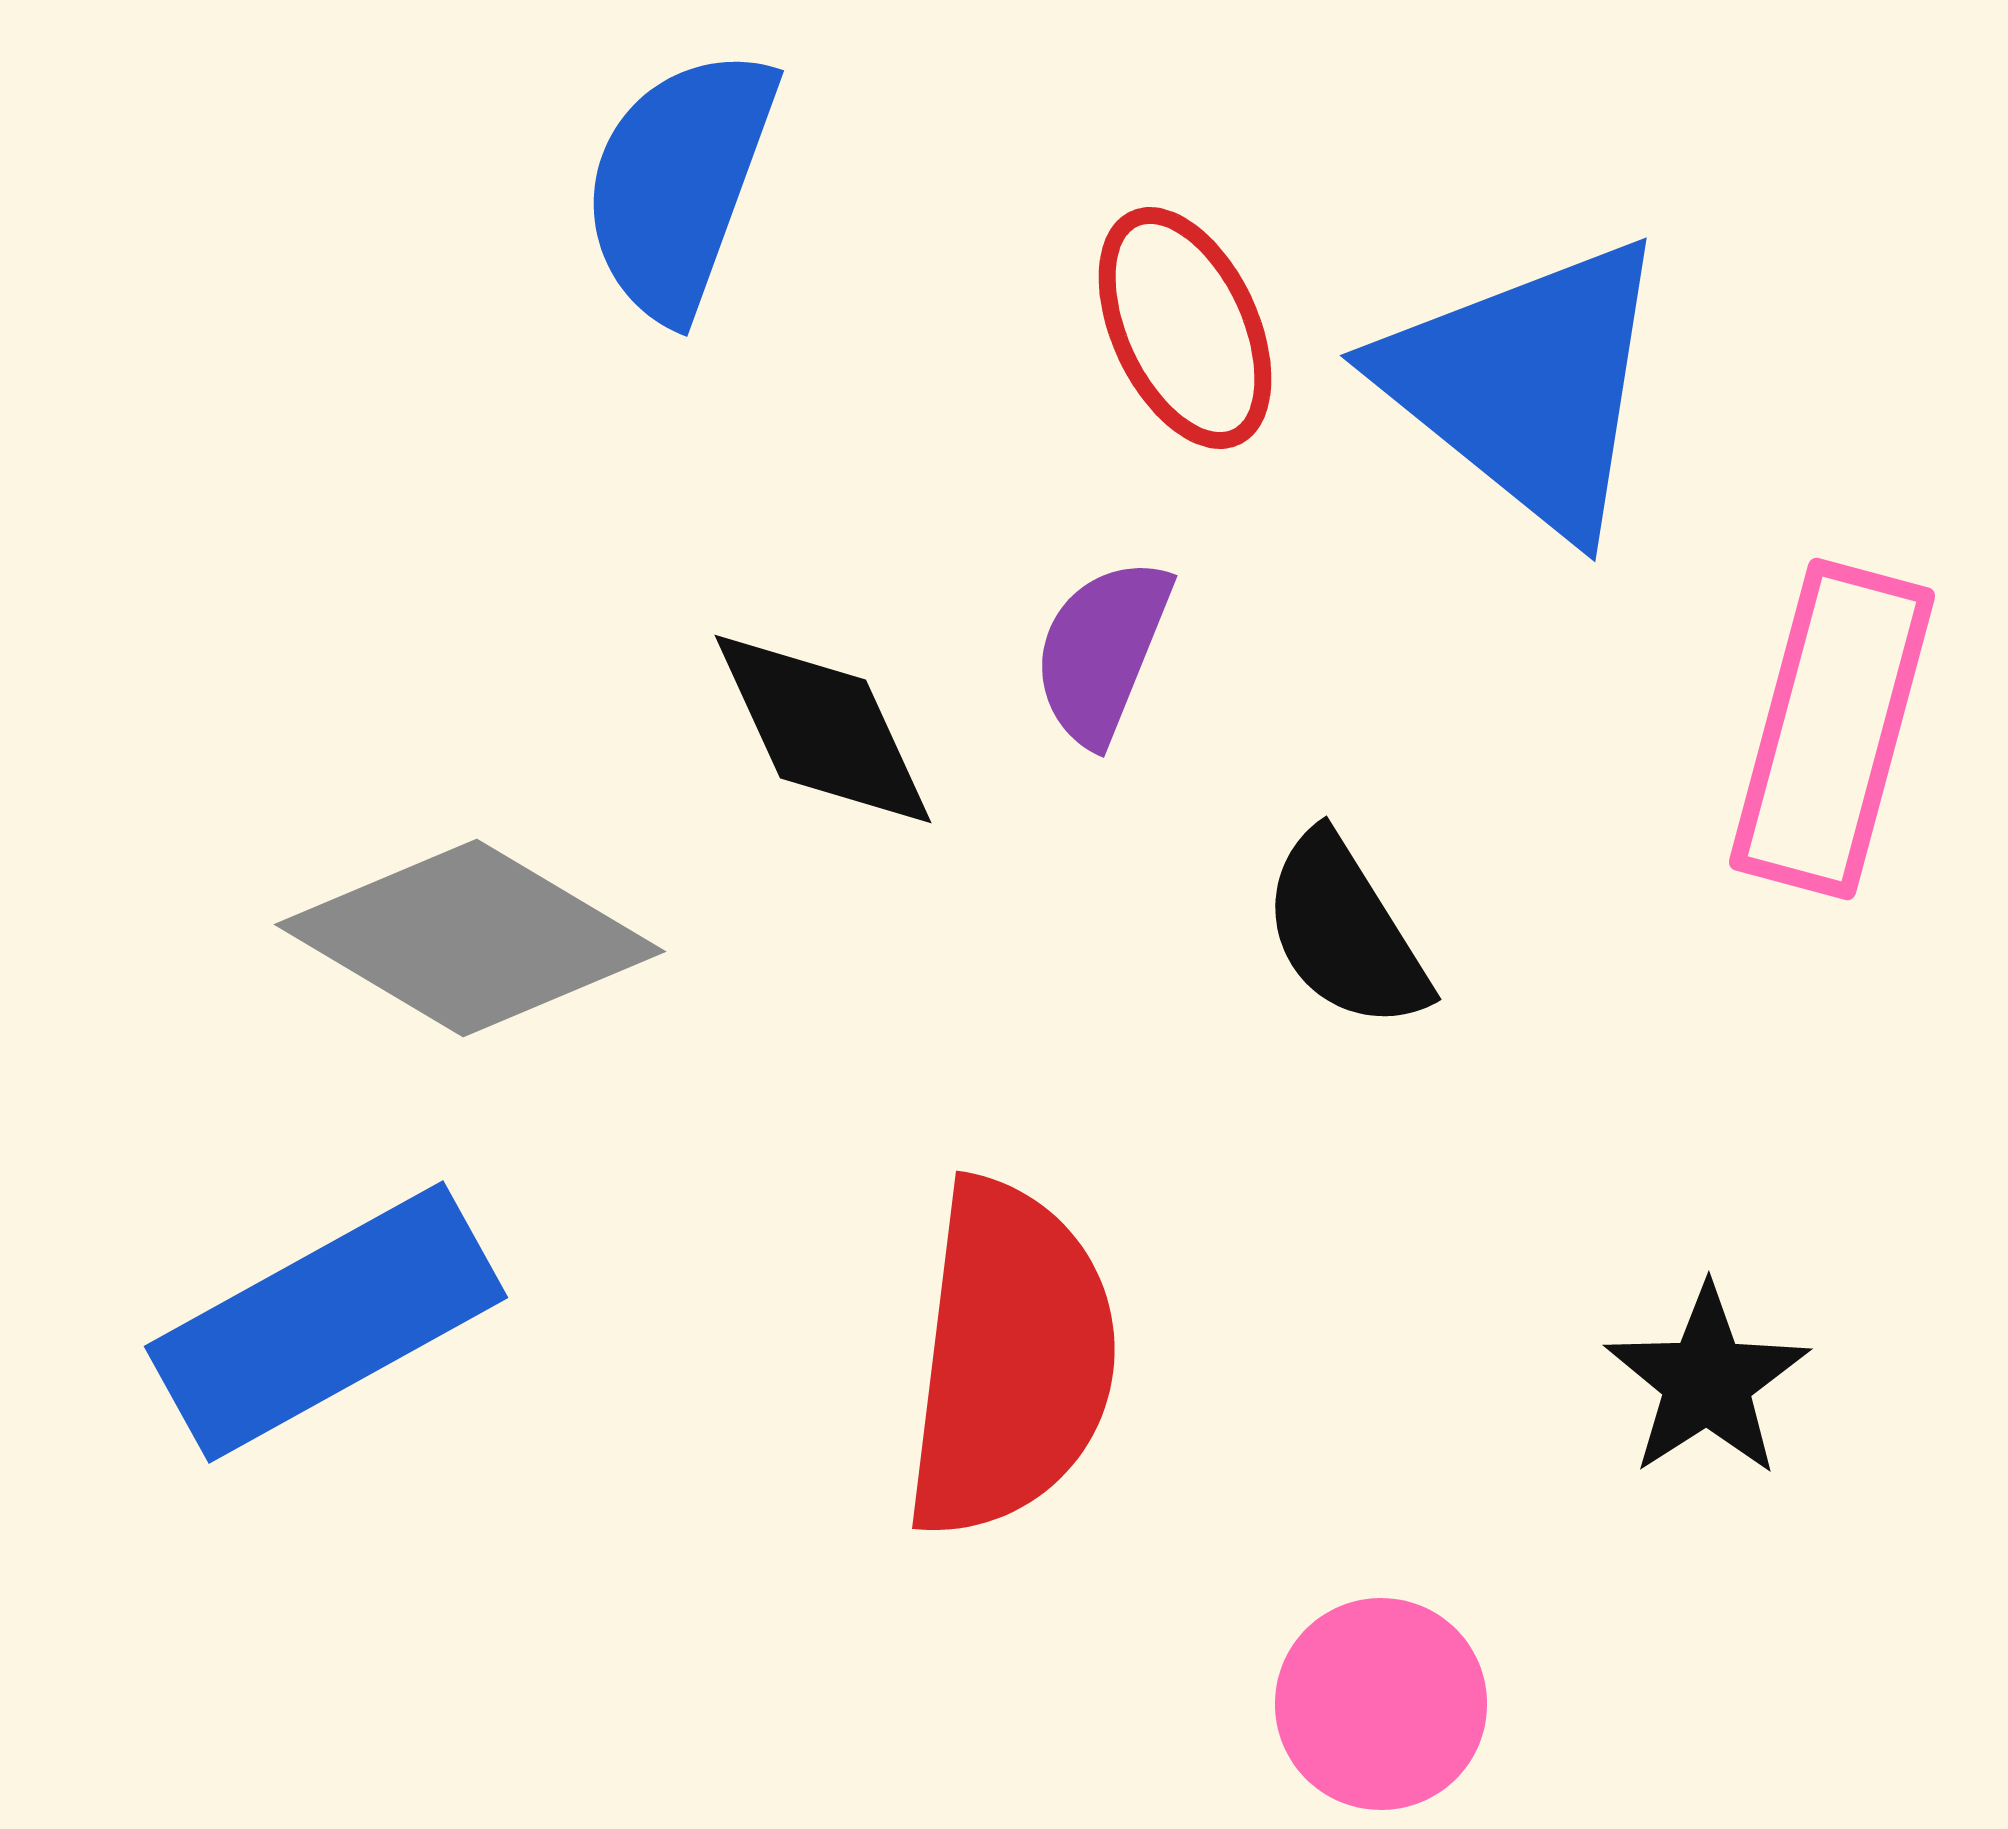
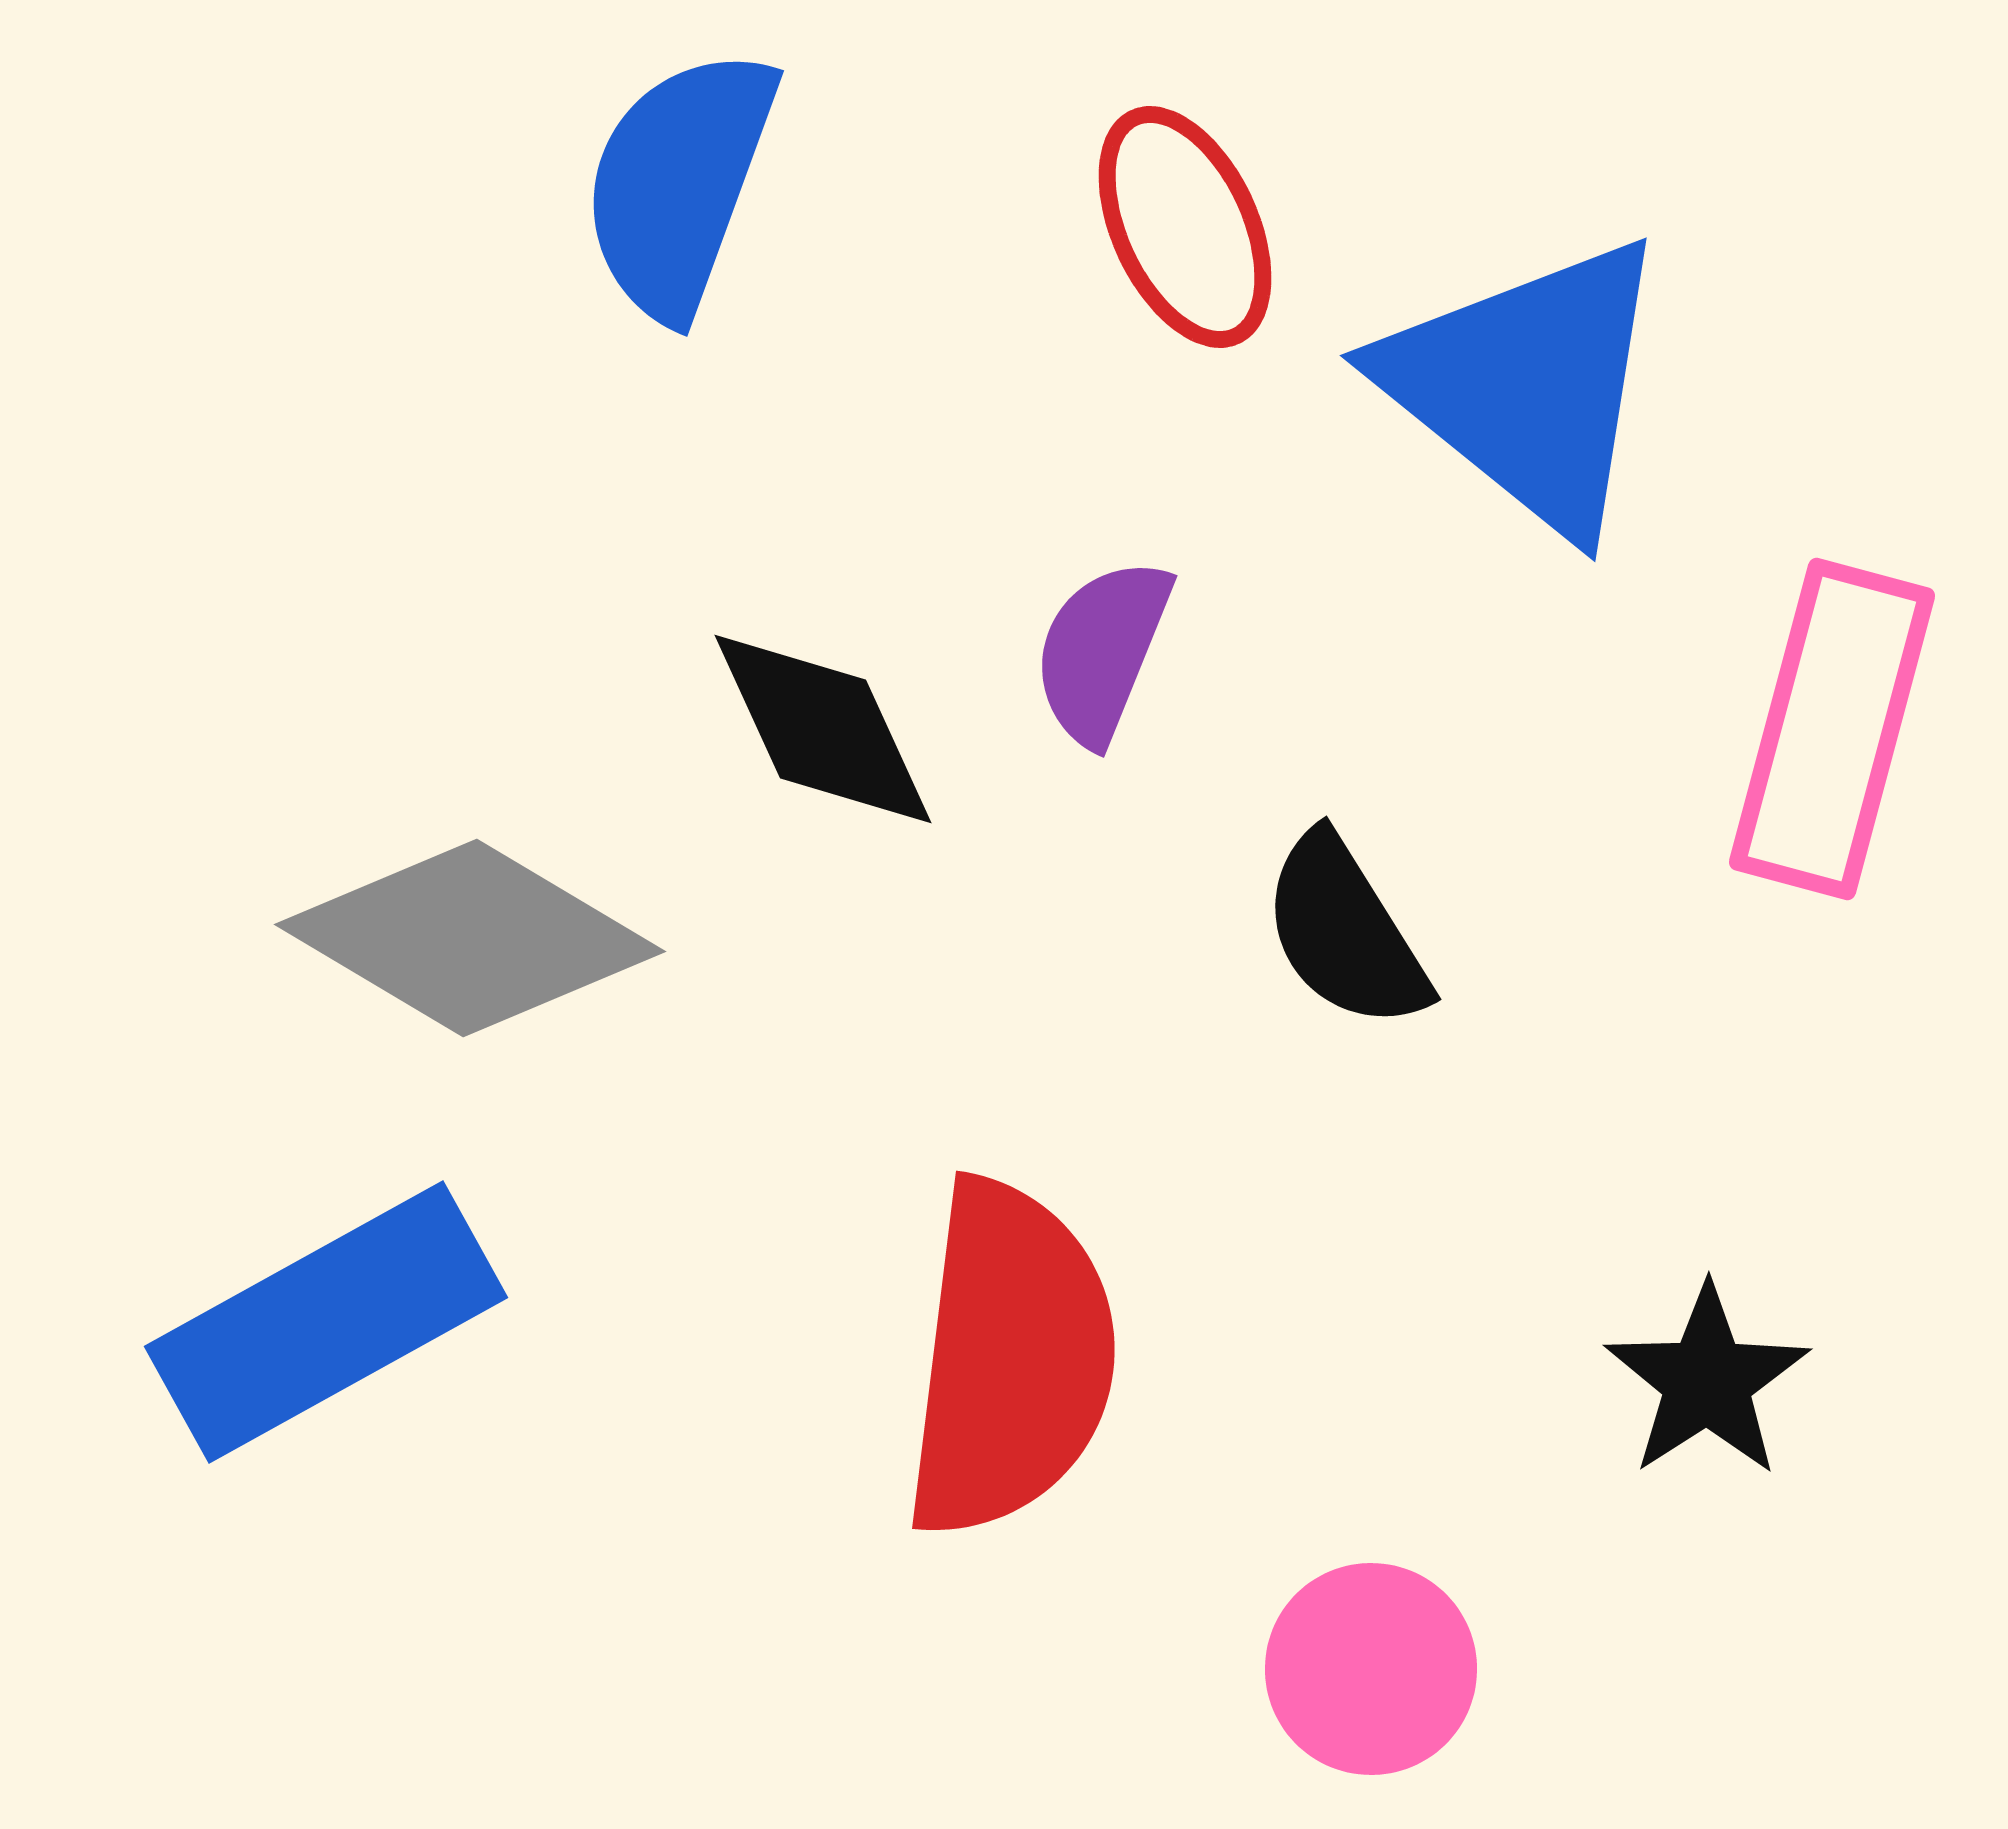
red ellipse: moved 101 px up
pink circle: moved 10 px left, 35 px up
